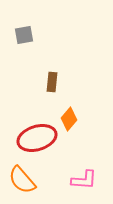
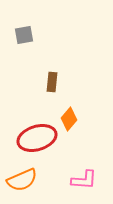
orange semicircle: rotated 72 degrees counterclockwise
